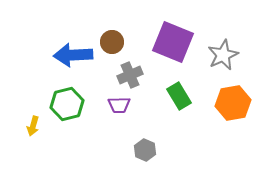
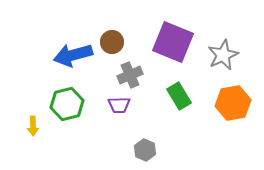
blue arrow: rotated 12 degrees counterclockwise
yellow arrow: rotated 18 degrees counterclockwise
